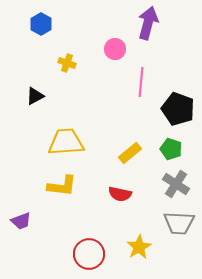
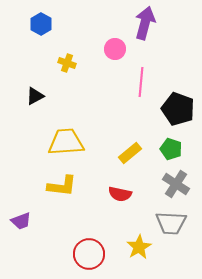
purple arrow: moved 3 px left
gray trapezoid: moved 8 px left
